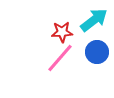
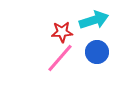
cyan arrow: rotated 20 degrees clockwise
